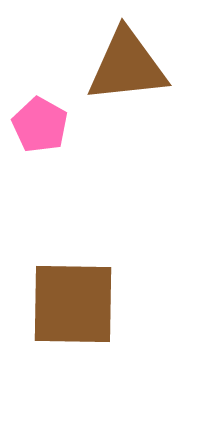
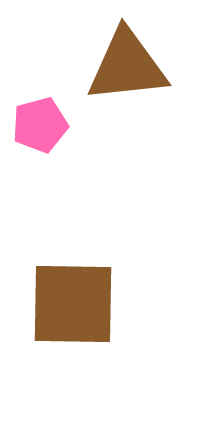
pink pentagon: rotated 28 degrees clockwise
